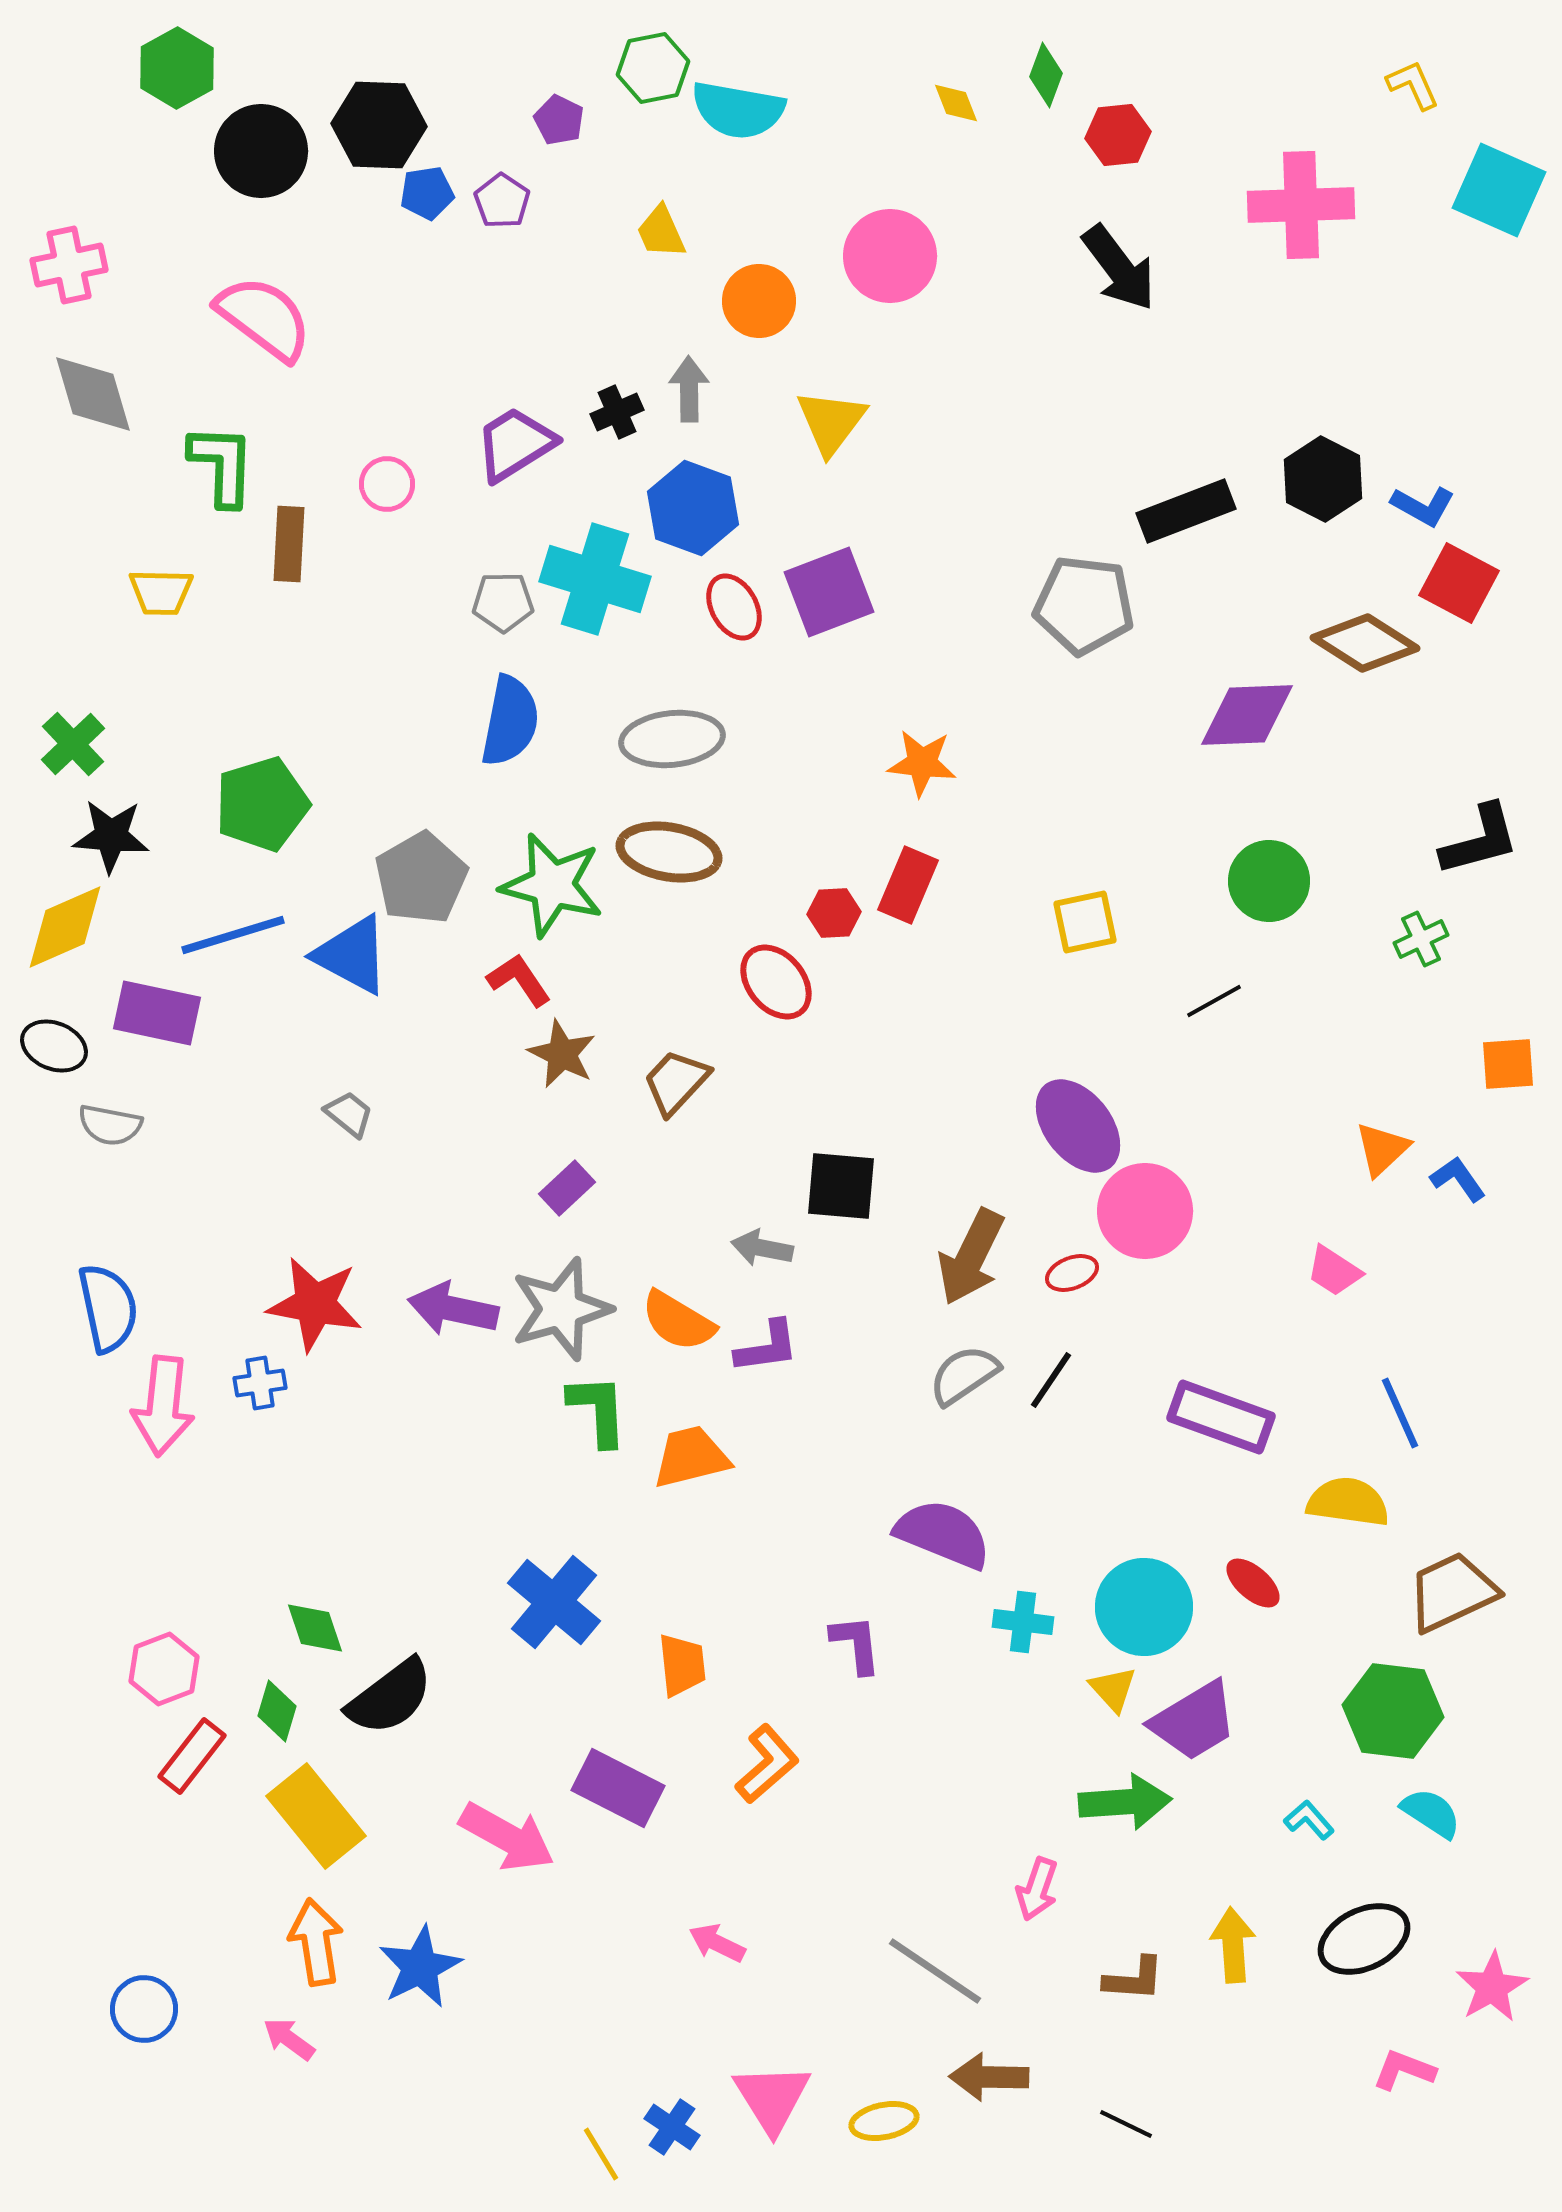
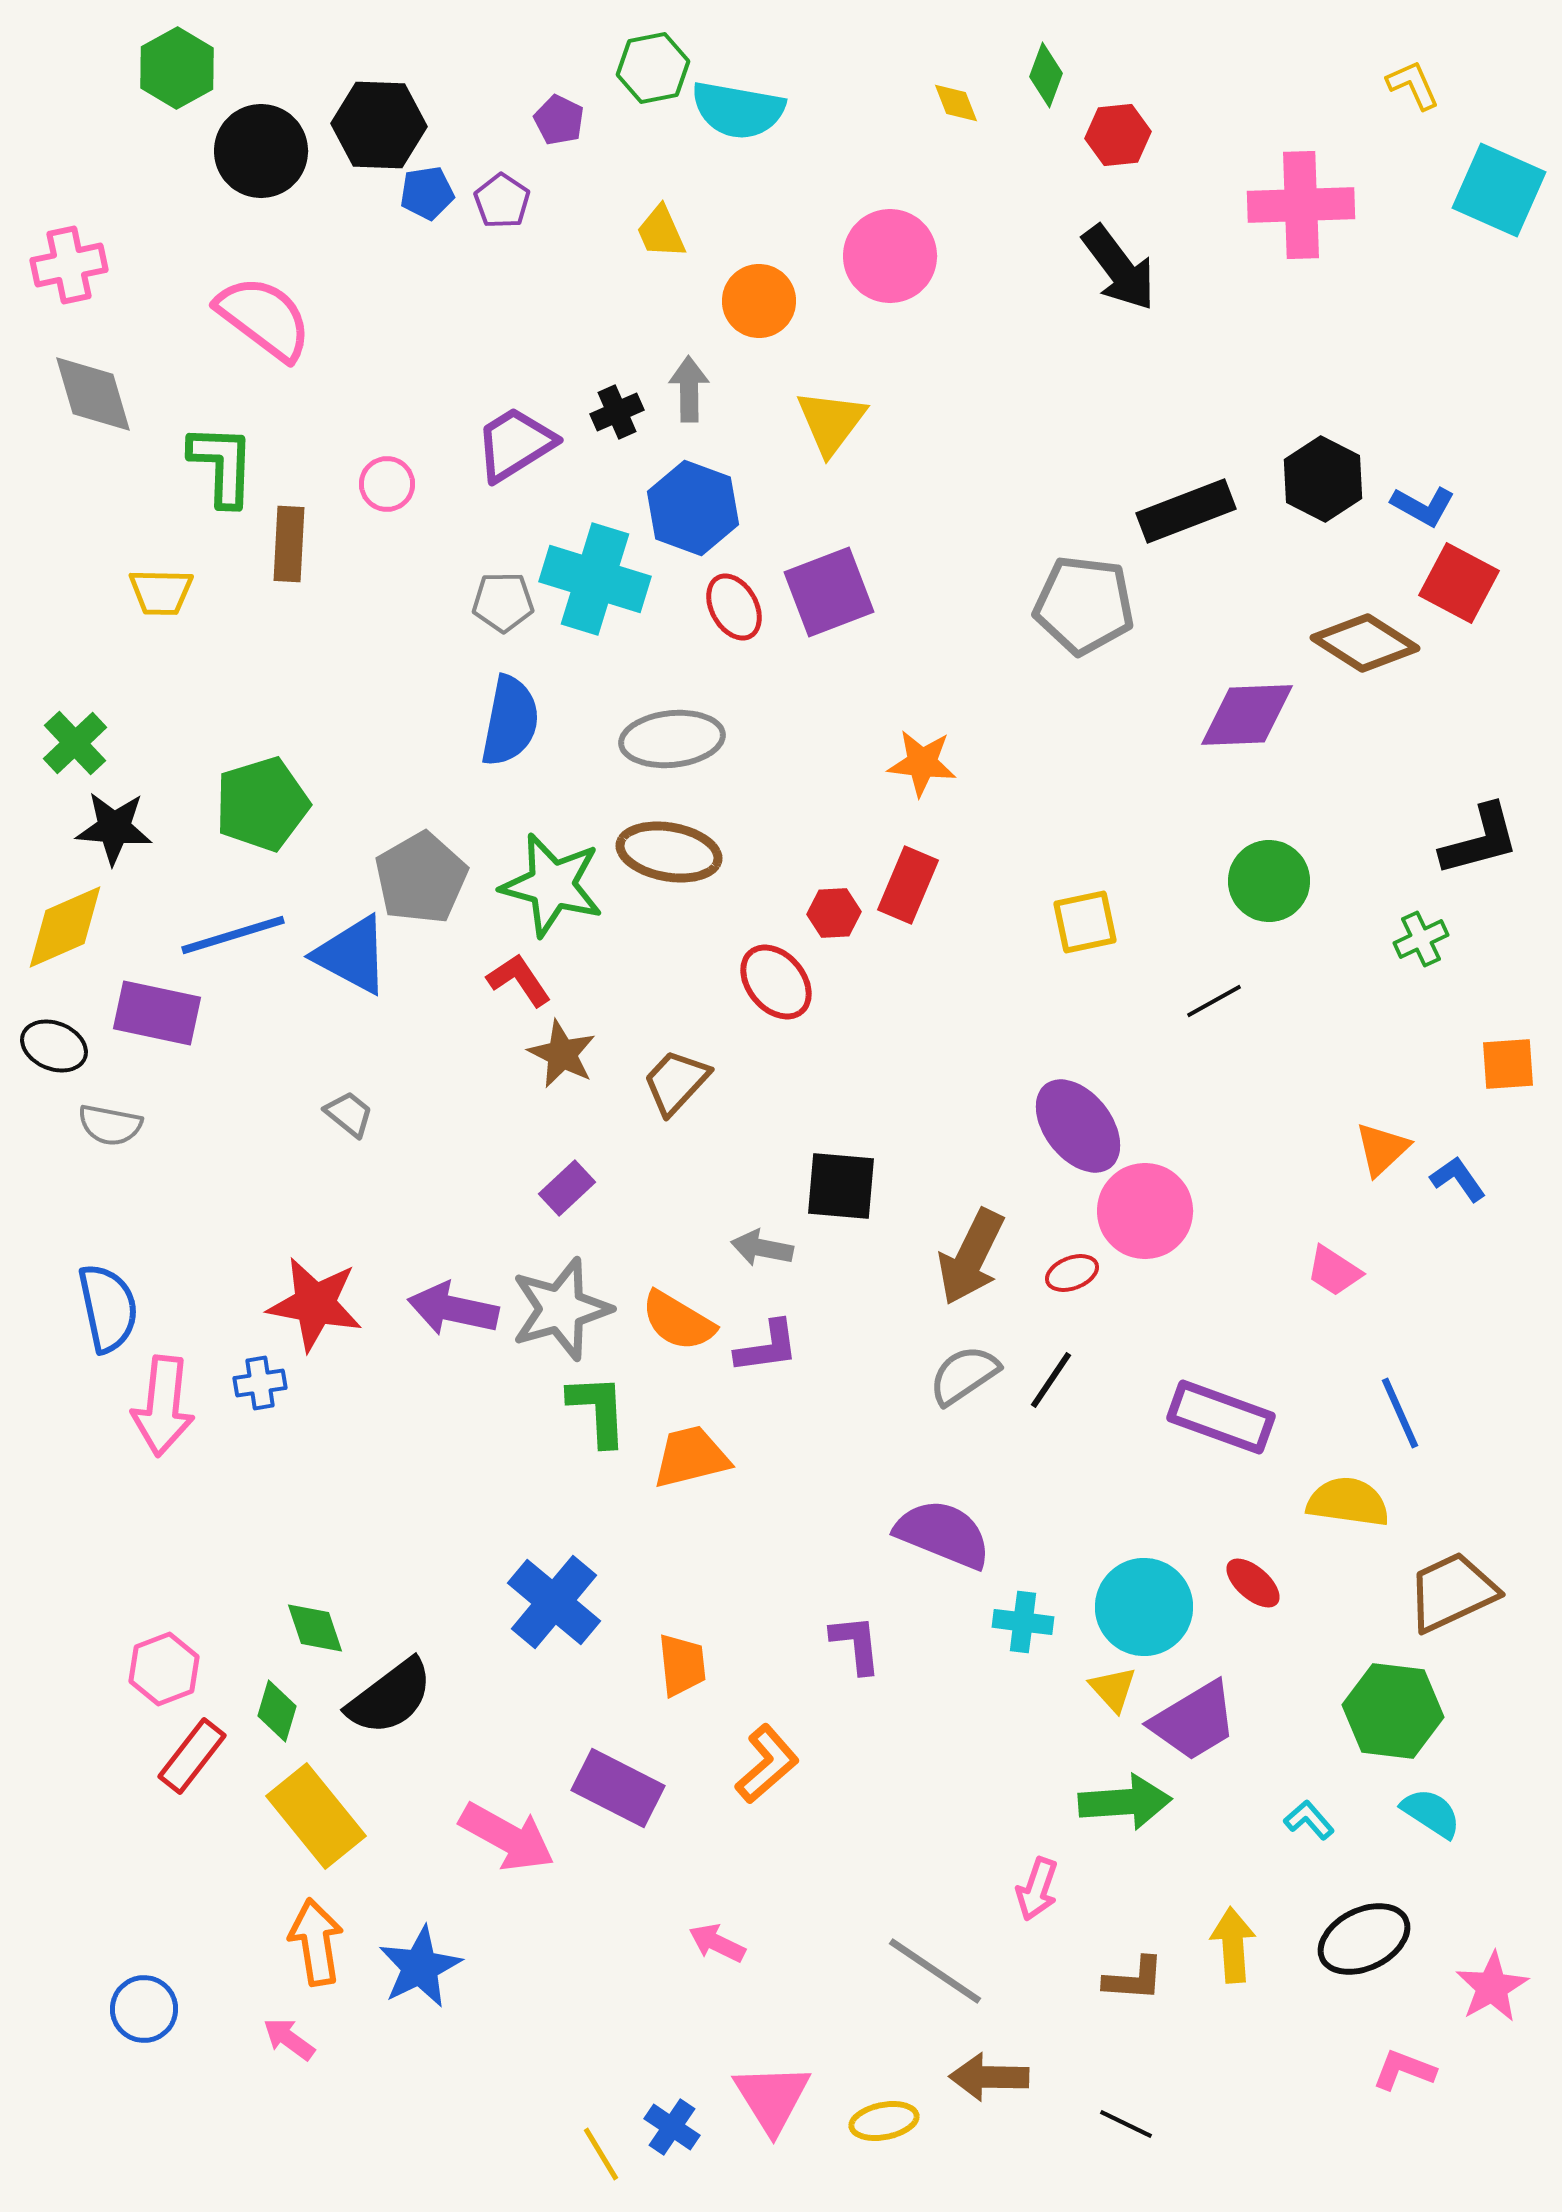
green cross at (73, 744): moved 2 px right, 1 px up
black star at (111, 836): moved 3 px right, 8 px up
